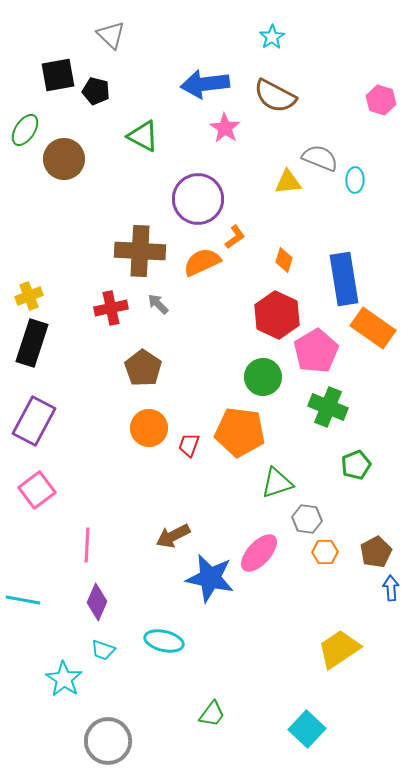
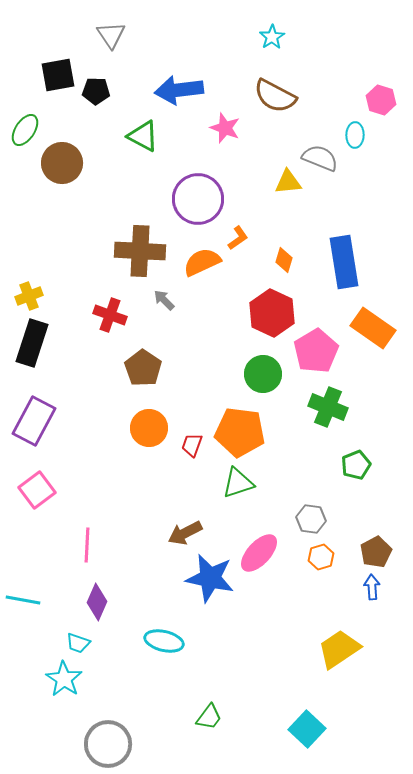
gray triangle at (111, 35): rotated 12 degrees clockwise
blue arrow at (205, 84): moved 26 px left, 6 px down
black pentagon at (96, 91): rotated 12 degrees counterclockwise
pink star at (225, 128): rotated 12 degrees counterclockwise
brown circle at (64, 159): moved 2 px left, 4 px down
cyan ellipse at (355, 180): moved 45 px up
orange L-shape at (235, 237): moved 3 px right, 1 px down
blue rectangle at (344, 279): moved 17 px up
gray arrow at (158, 304): moved 6 px right, 4 px up
red cross at (111, 308): moved 1 px left, 7 px down; rotated 32 degrees clockwise
red hexagon at (277, 315): moved 5 px left, 2 px up
green circle at (263, 377): moved 3 px up
red trapezoid at (189, 445): moved 3 px right
green triangle at (277, 483): moved 39 px left
gray hexagon at (307, 519): moved 4 px right
brown arrow at (173, 536): moved 12 px right, 3 px up
orange hexagon at (325, 552): moved 4 px left, 5 px down; rotated 15 degrees counterclockwise
blue arrow at (391, 588): moved 19 px left, 1 px up
cyan trapezoid at (103, 650): moved 25 px left, 7 px up
green trapezoid at (212, 714): moved 3 px left, 3 px down
gray circle at (108, 741): moved 3 px down
